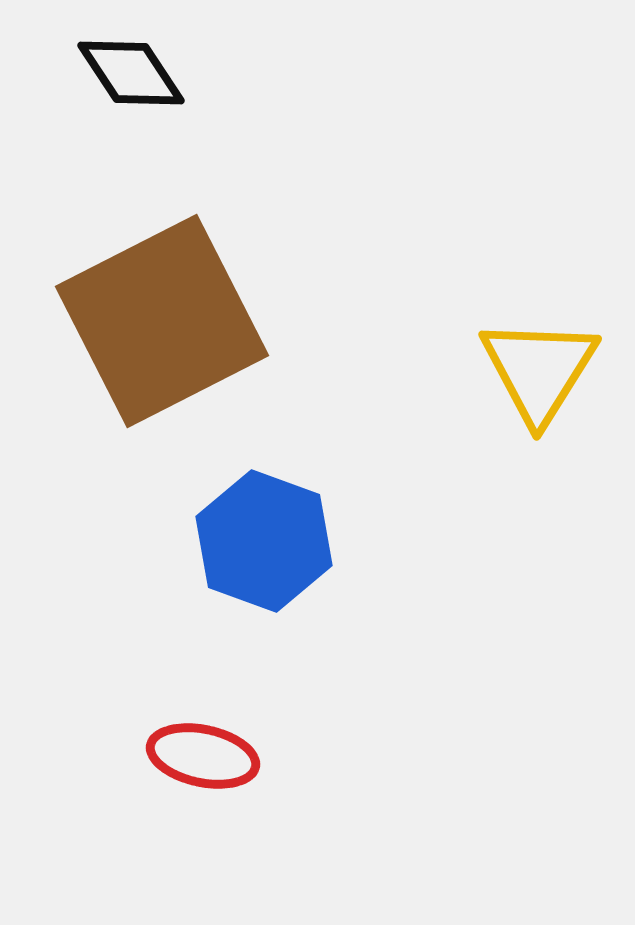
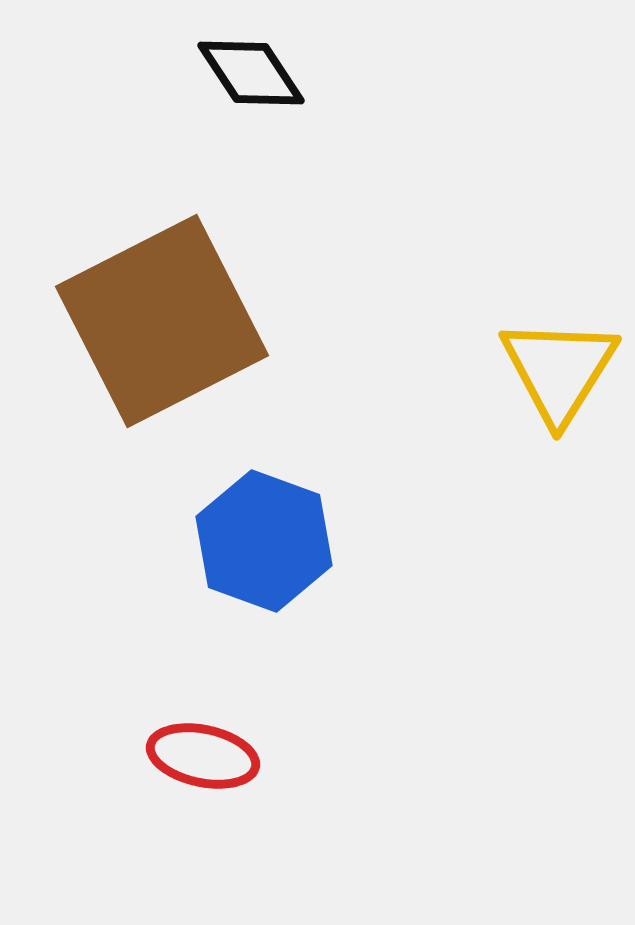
black diamond: moved 120 px right
yellow triangle: moved 20 px right
